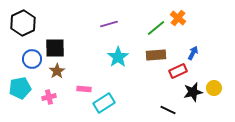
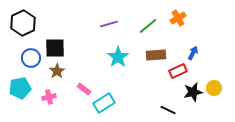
orange cross: rotated 21 degrees clockwise
green line: moved 8 px left, 2 px up
blue circle: moved 1 px left, 1 px up
pink rectangle: rotated 32 degrees clockwise
